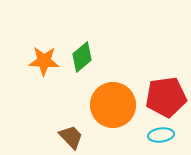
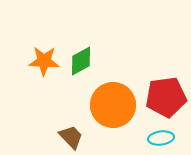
green diamond: moved 1 px left, 4 px down; rotated 12 degrees clockwise
cyan ellipse: moved 3 px down
